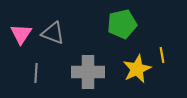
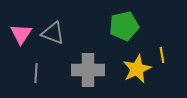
green pentagon: moved 2 px right, 2 px down
gray cross: moved 2 px up
